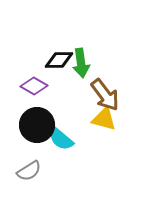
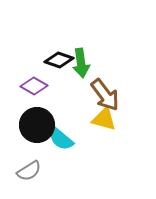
black diamond: rotated 20 degrees clockwise
